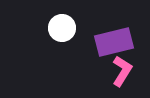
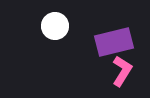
white circle: moved 7 px left, 2 px up
